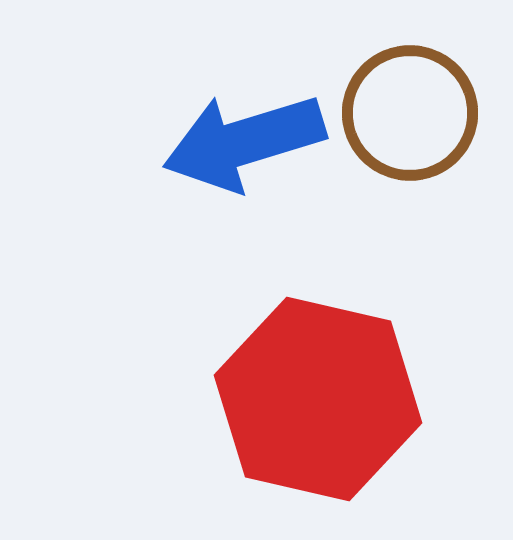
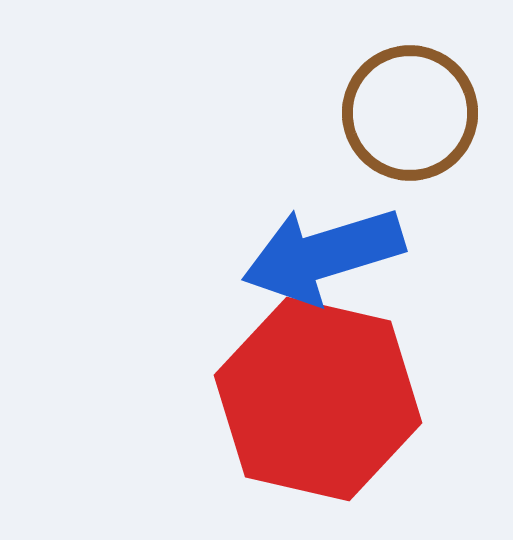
blue arrow: moved 79 px right, 113 px down
